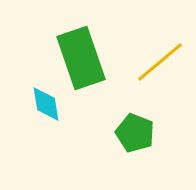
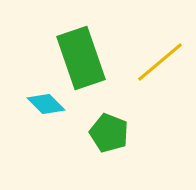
cyan diamond: rotated 36 degrees counterclockwise
green pentagon: moved 26 px left
